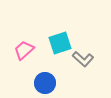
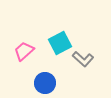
cyan square: rotated 10 degrees counterclockwise
pink trapezoid: moved 1 px down
